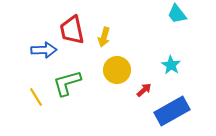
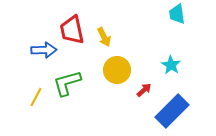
cyan trapezoid: rotated 30 degrees clockwise
yellow arrow: rotated 42 degrees counterclockwise
yellow line: rotated 60 degrees clockwise
blue rectangle: rotated 16 degrees counterclockwise
